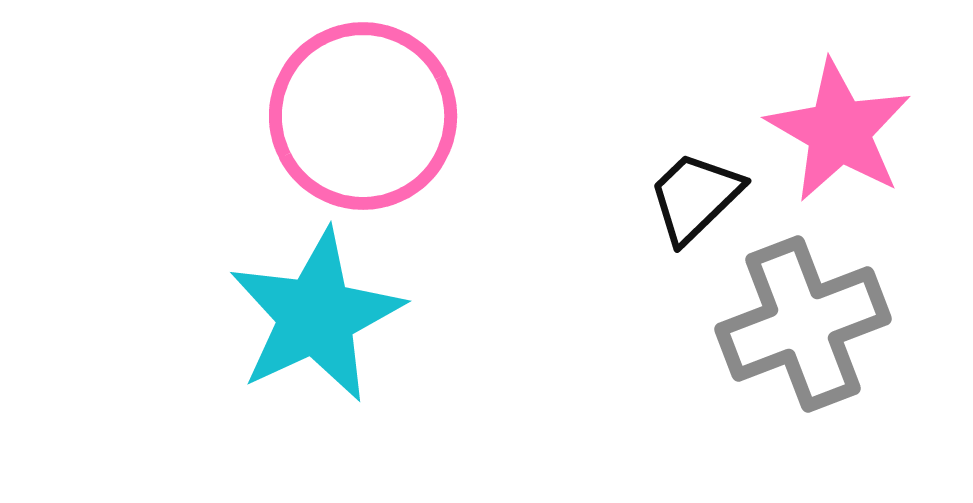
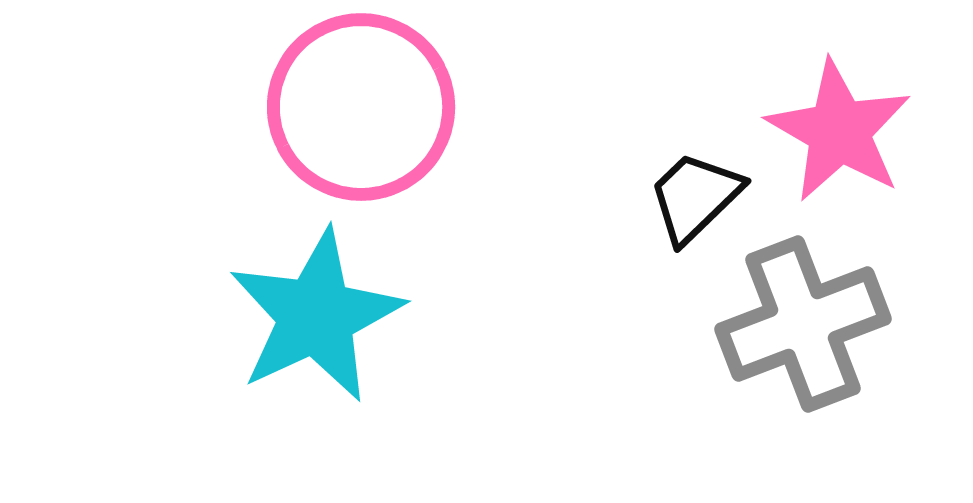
pink circle: moved 2 px left, 9 px up
